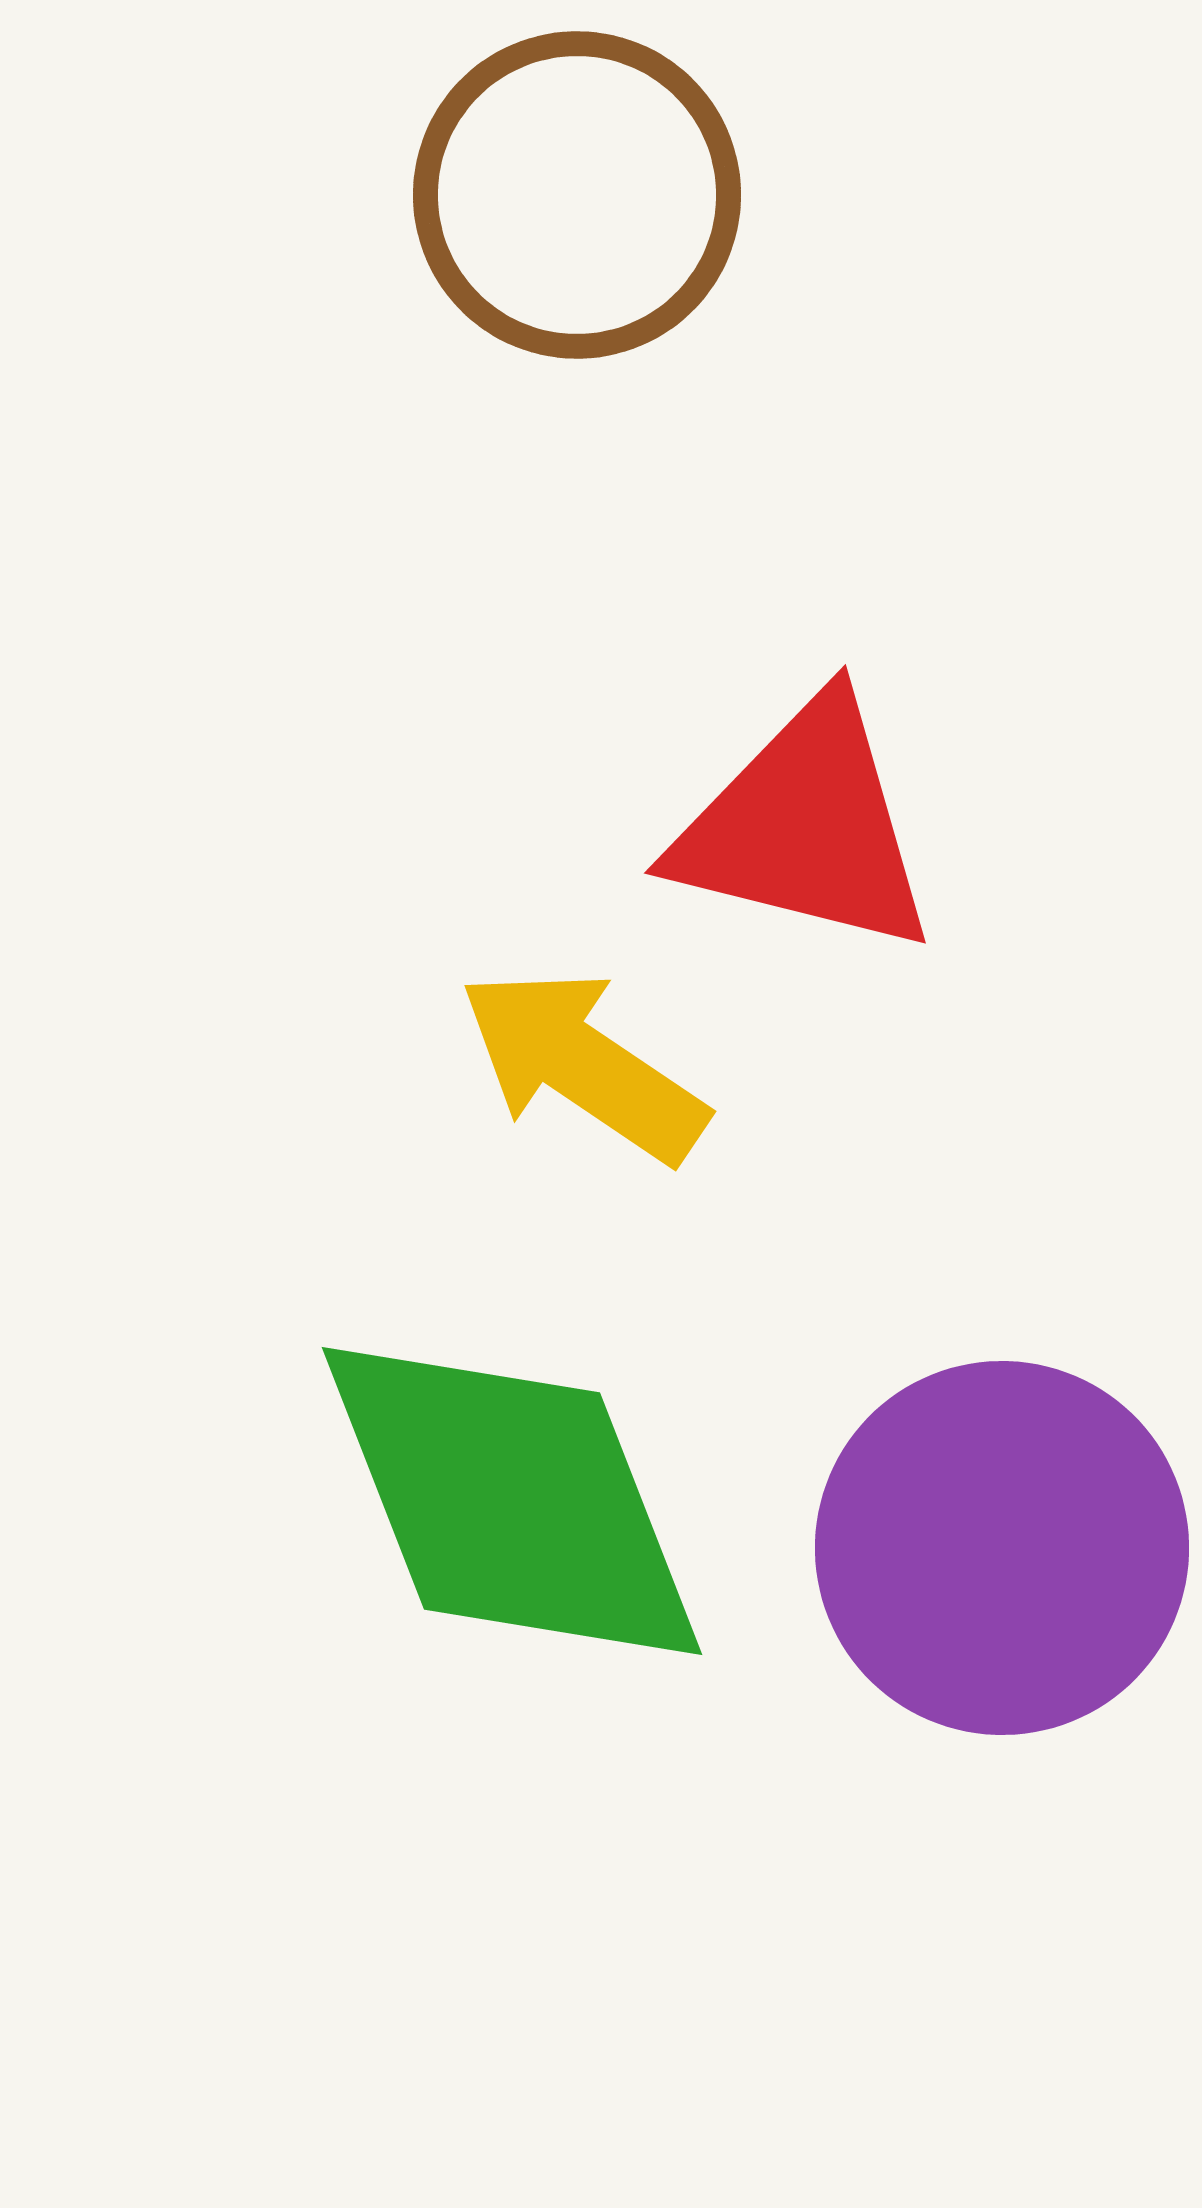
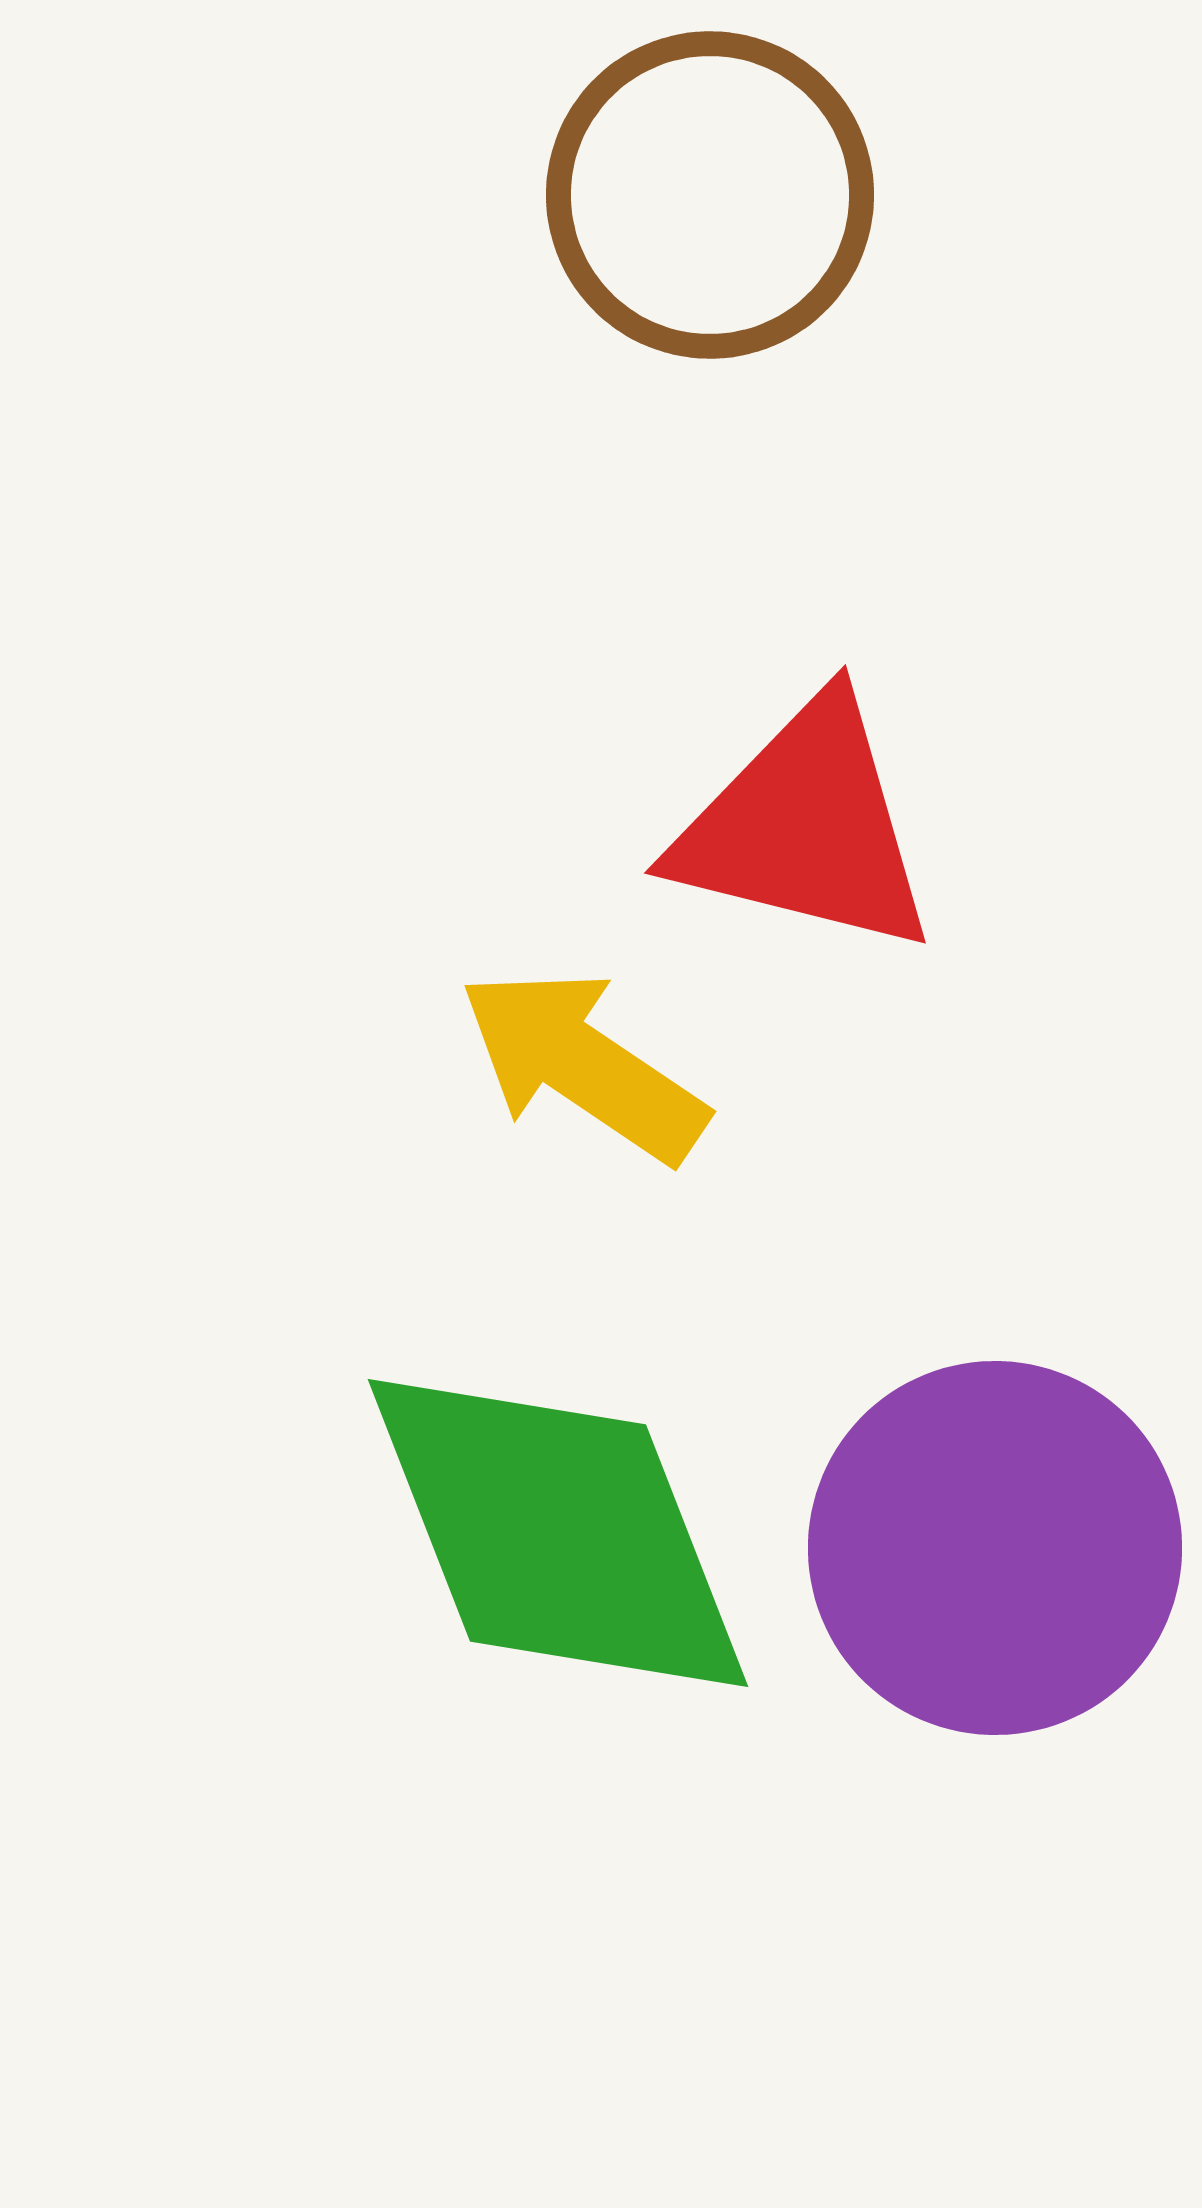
brown circle: moved 133 px right
green diamond: moved 46 px right, 32 px down
purple circle: moved 7 px left
